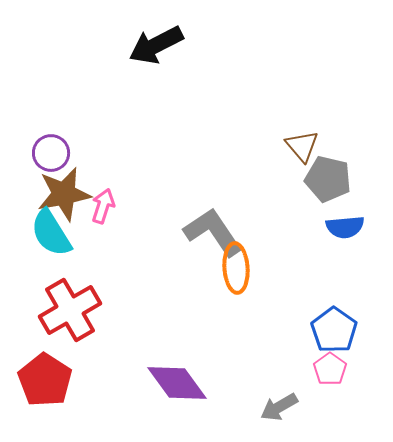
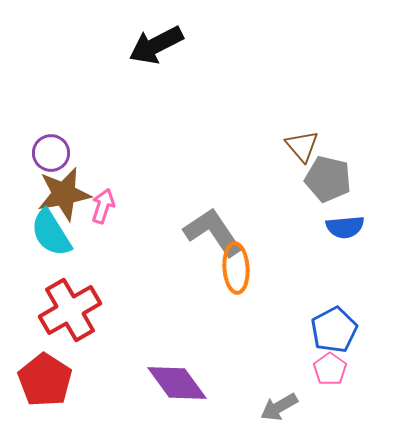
blue pentagon: rotated 9 degrees clockwise
